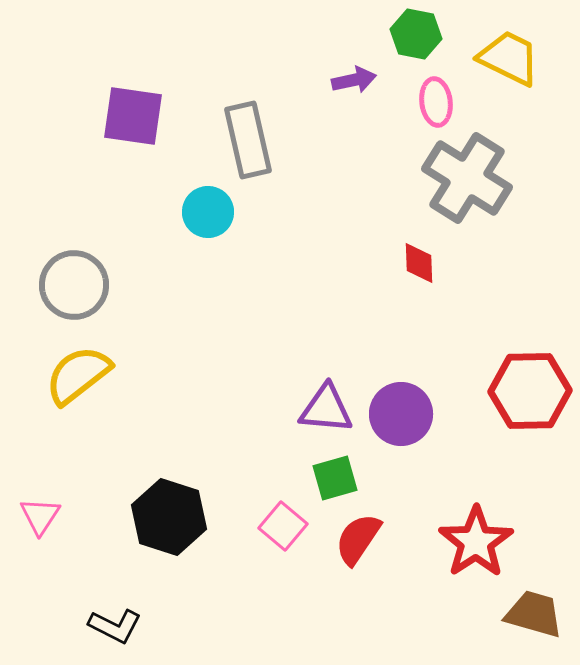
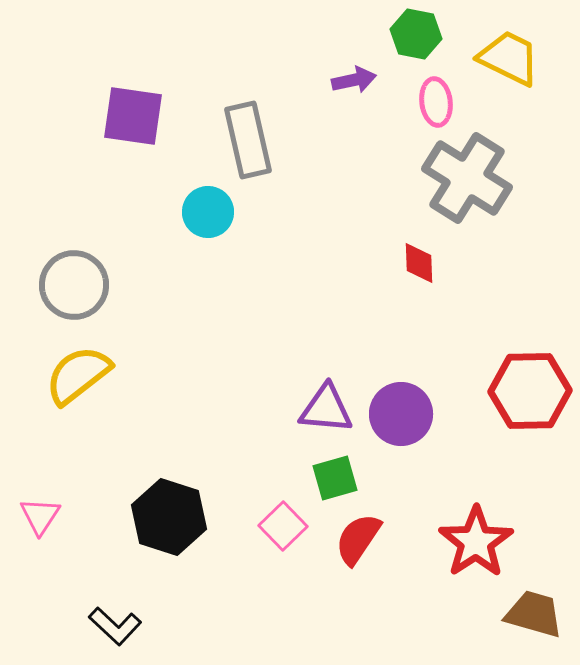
pink square: rotated 6 degrees clockwise
black L-shape: rotated 16 degrees clockwise
